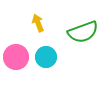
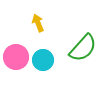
green semicircle: moved 16 px down; rotated 28 degrees counterclockwise
cyan circle: moved 3 px left, 3 px down
